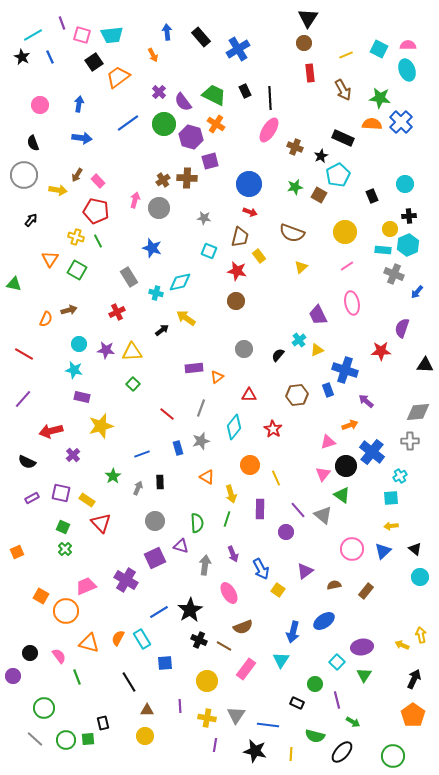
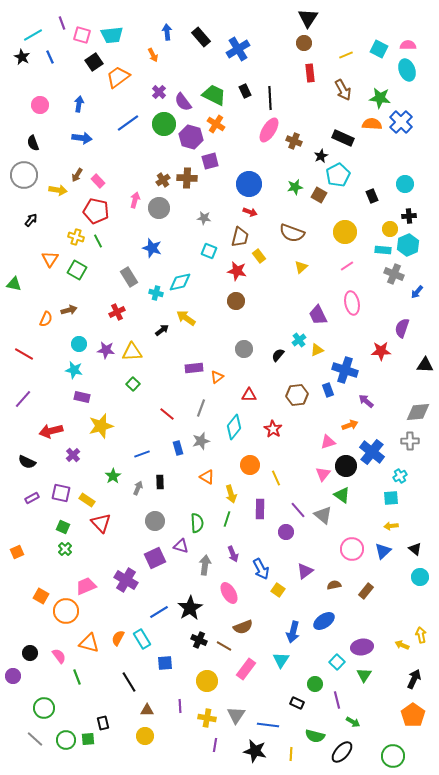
brown cross at (295, 147): moved 1 px left, 6 px up
black star at (190, 610): moved 2 px up
